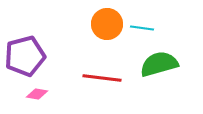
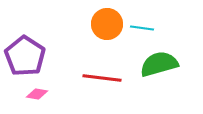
purple pentagon: rotated 24 degrees counterclockwise
